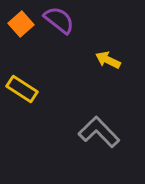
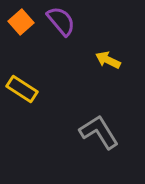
purple semicircle: moved 2 px right, 1 px down; rotated 12 degrees clockwise
orange square: moved 2 px up
gray L-shape: rotated 12 degrees clockwise
